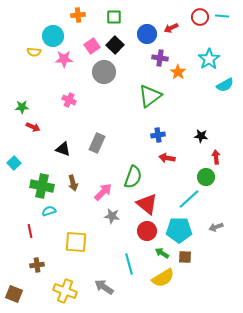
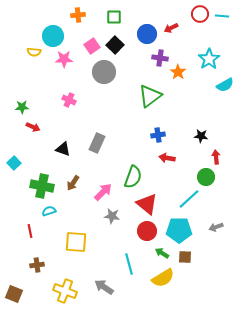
red circle at (200, 17): moved 3 px up
brown arrow at (73, 183): rotated 49 degrees clockwise
